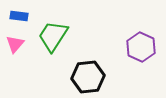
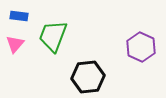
green trapezoid: rotated 12 degrees counterclockwise
